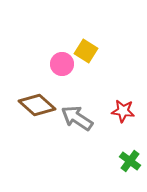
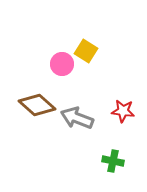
gray arrow: rotated 12 degrees counterclockwise
green cross: moved 17 px left; rotated 25 degrees counterclockwise
